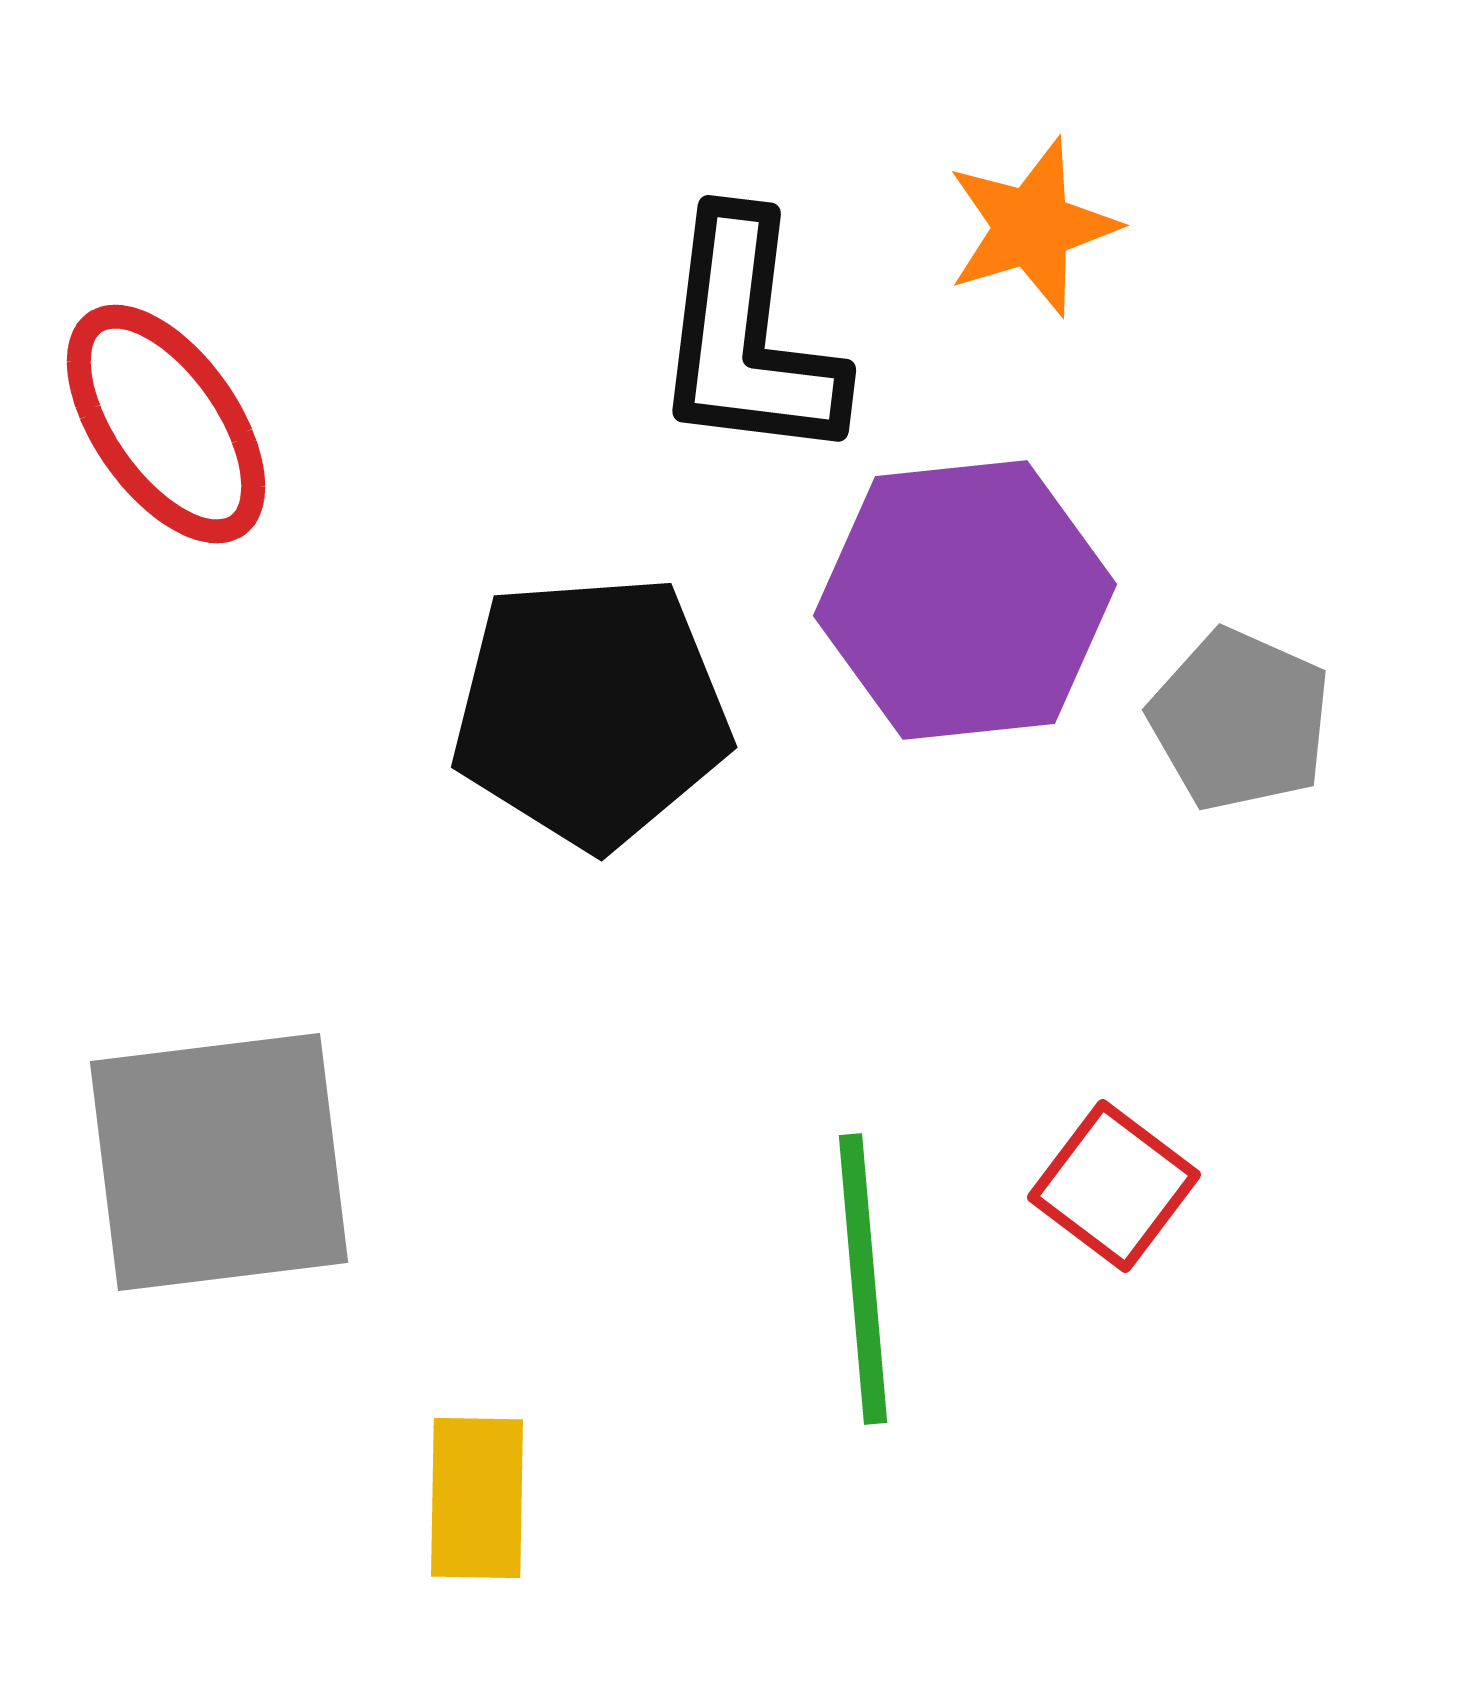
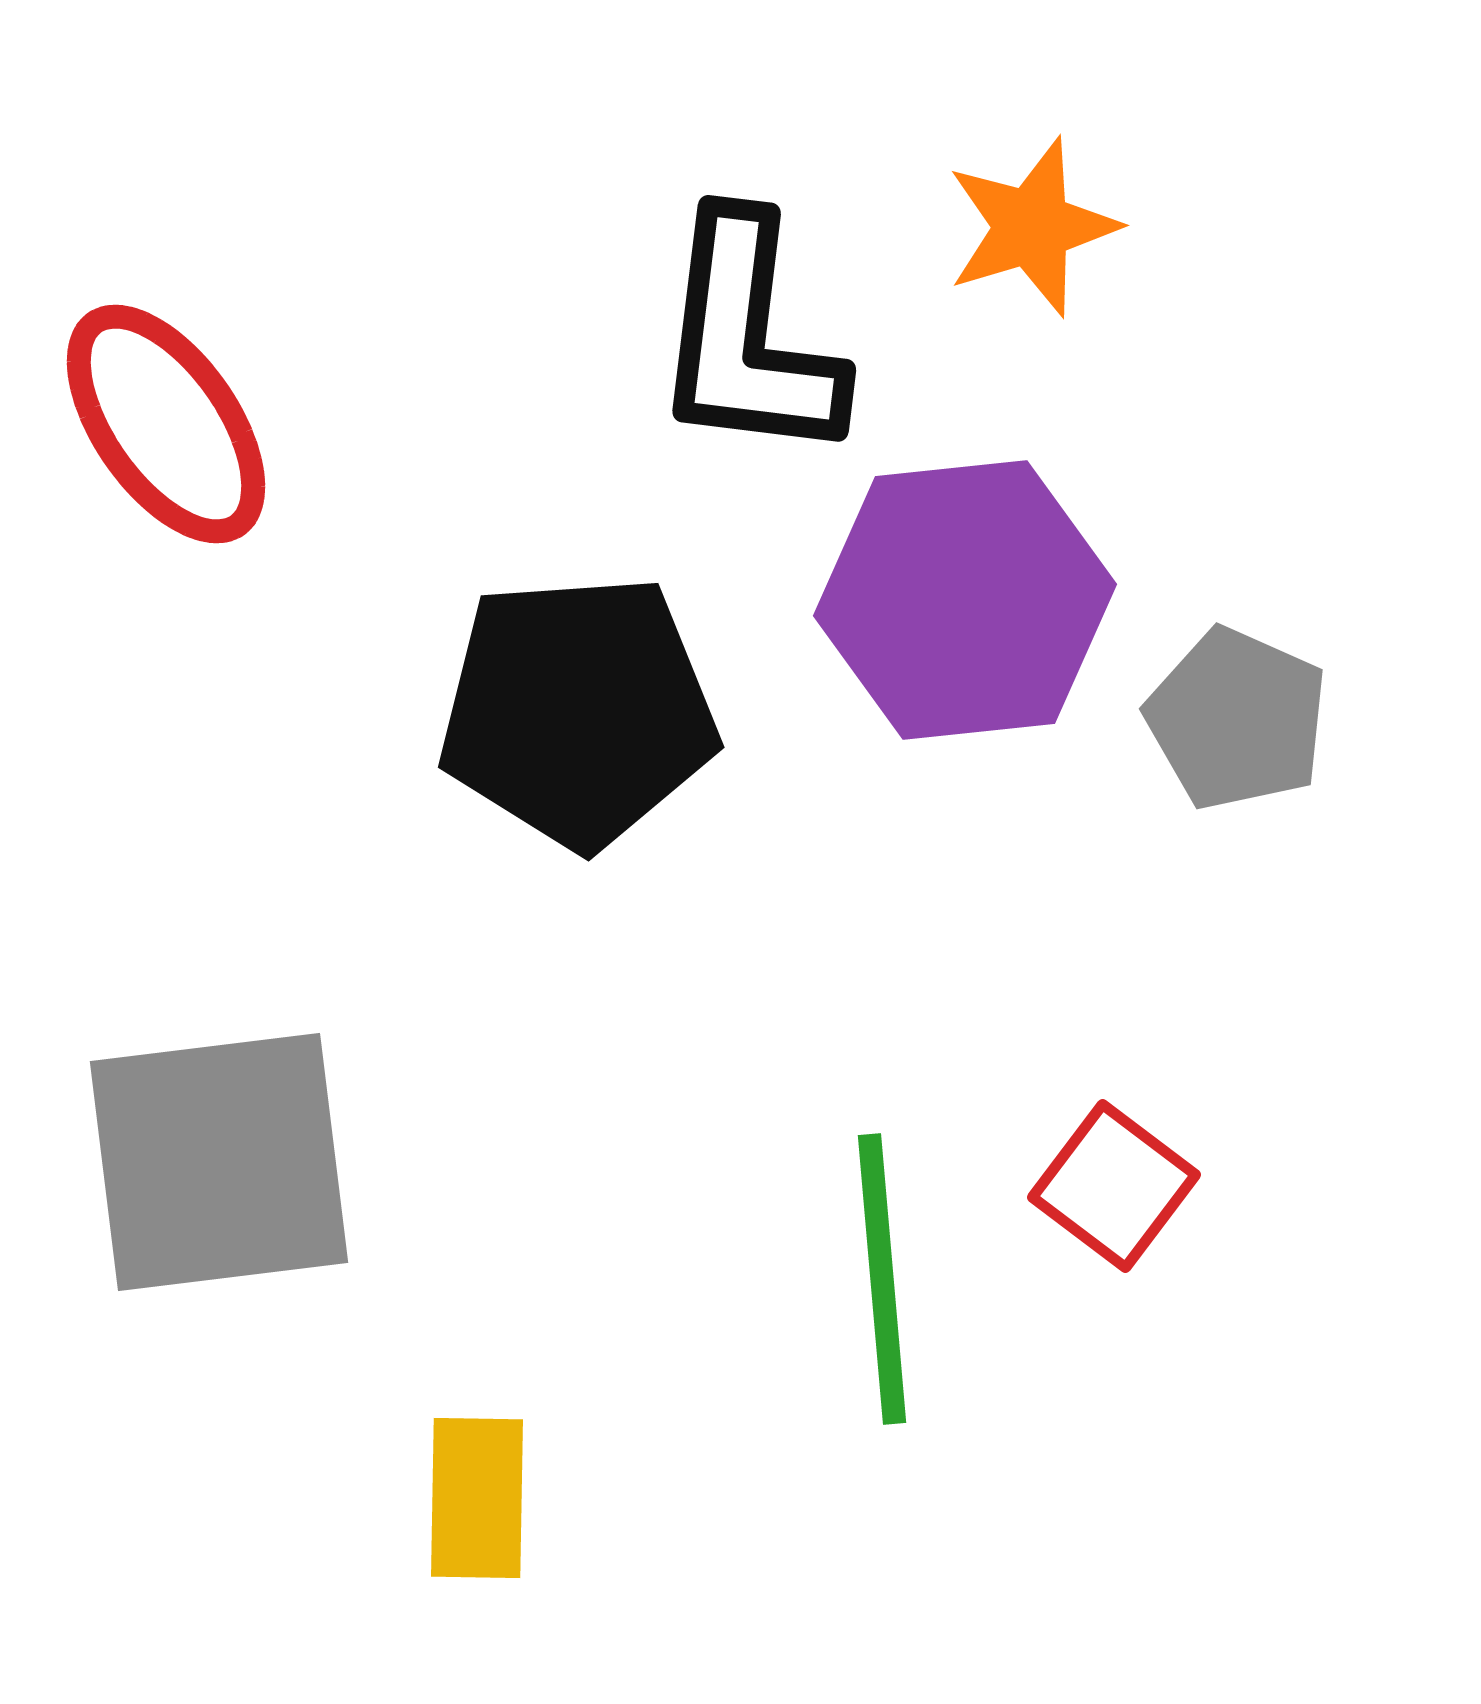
black pentagon: moved 13 px left
gray pentagon: moved 3 px left, 1 px up
green line: moved 19 px right
